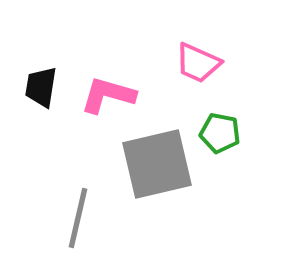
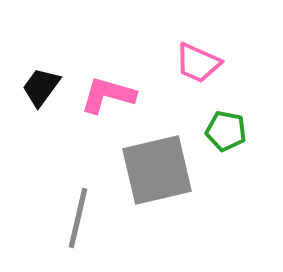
black trapezoid: rotated 27 degrees clockwise
green pentagon: moved 6 px right, 2 px up
gray square: moved 6 px down
